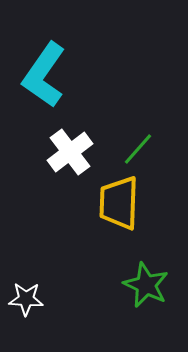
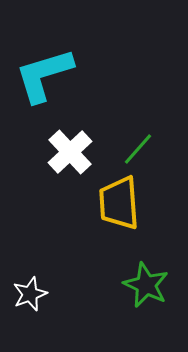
cyan L-shape: rotated 38 degrees clockwise
white cross: rotated 6 degrees counterclockwise
yellow trapezoid: rotated 6 degrees counterclockwise
white star: moved 4 px right, 5 px up; rotated 24 degrees counterclockwise
